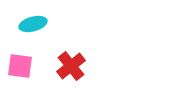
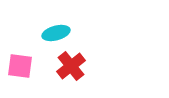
cyan ellipse: moved 23 px right, 9 px down
